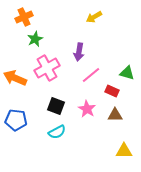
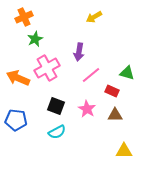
orange arrow: moved 3 px right
